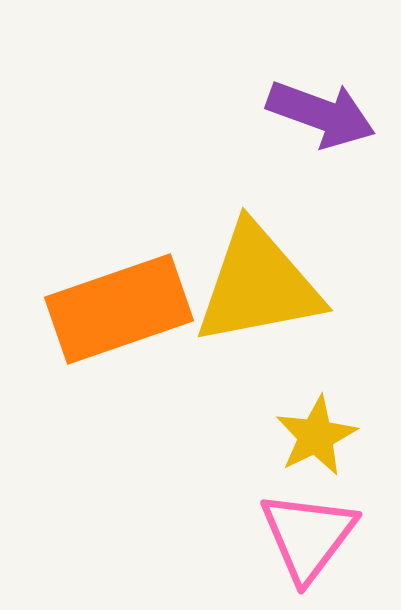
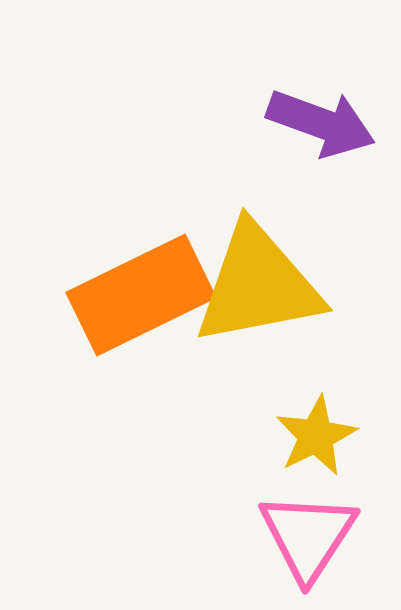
purple arrow: moved 9 px down
orange rectangle: moved 22 px right, 14 px up; rotated 7 degrees counterclockwise
pink triangle: rotated 4 degrees counterclockwise
